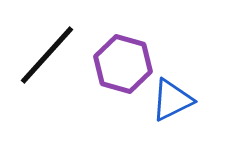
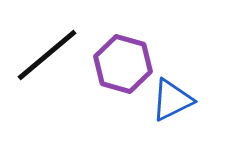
black line: rotated 8 degrees clockwise
